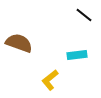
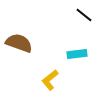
cyan rectangle: moved 1 px up
